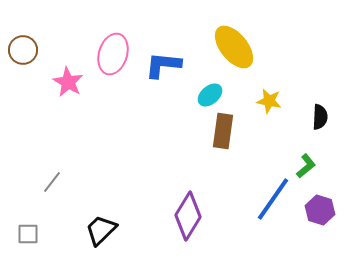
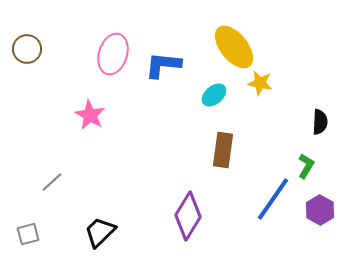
brown circle: moved 4 px right, 1 px up
pink star: moved 22 px right, 33 px down
cyan ellipse: moved 4 px right
yellow star: moved 9 px left, 18 px up
black semicircle: moved 5 px down
brown rectangle: moved 19 px down
green L-shape: rotated 20 degrees counterclockwise
gray line: rotated 10 degrees clockwise
purple hexagon: rotated 12 degrees clockwise
black trapezoid: moved 1 px left, 2 px down
gray square: rotated 15 degrees counterclockwise
